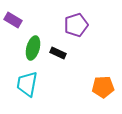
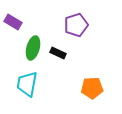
purple rectangle: moved 2 px down
orange pentagon: moved 11 px left, 1 px down
